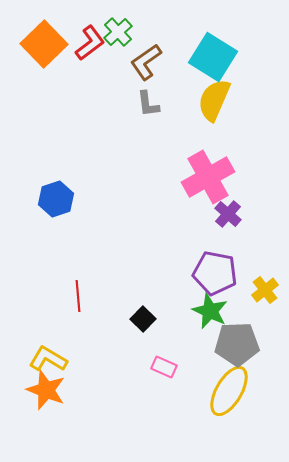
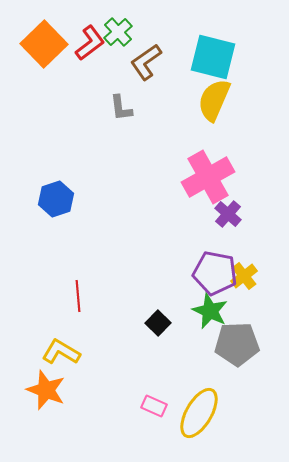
cyan square: rotated 18 degrees counterclockwise
gray L-shape: moved 27 px left, 4 px down
yellow cross: moved 21 px left, 14 px up
black square: moved 15 px right, 4 px down
yellow L-shape: moved 13 px right, 7 px up
pink rectangle: moved 10 px left, 39 px down
yellow ellipse: moved 30 px left, 22 px down
